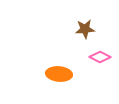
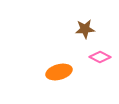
orange ellipse: moved 2 px up; rotated 20 degrees counterclockwise
